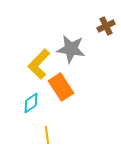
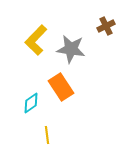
yellow L-shape: moved 3 px left, 24 px up
